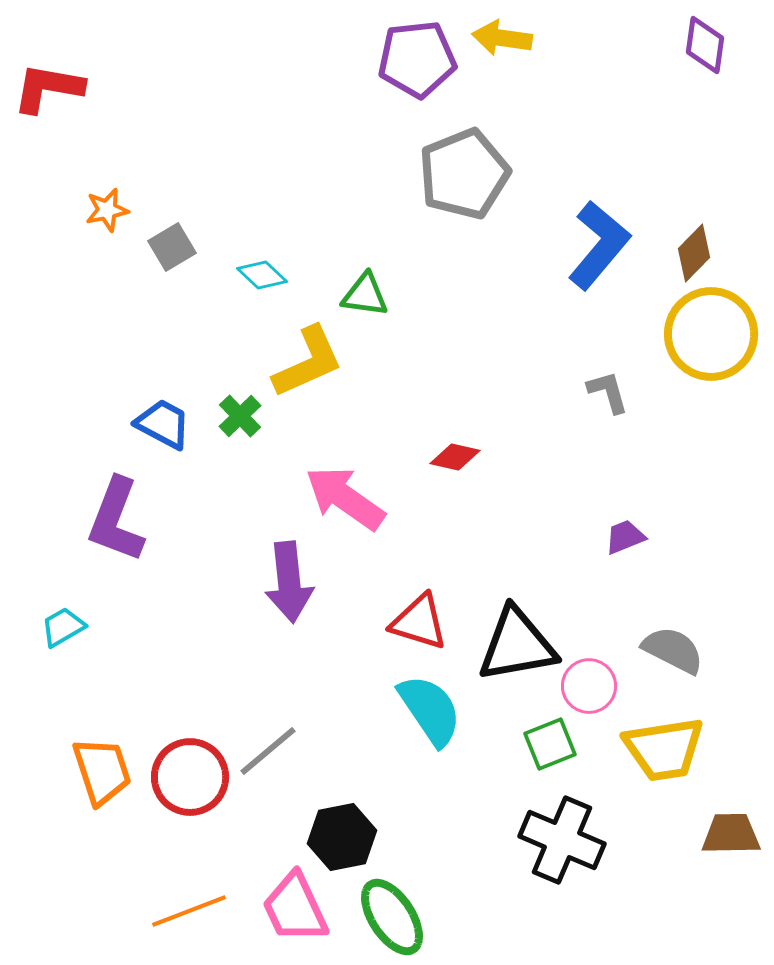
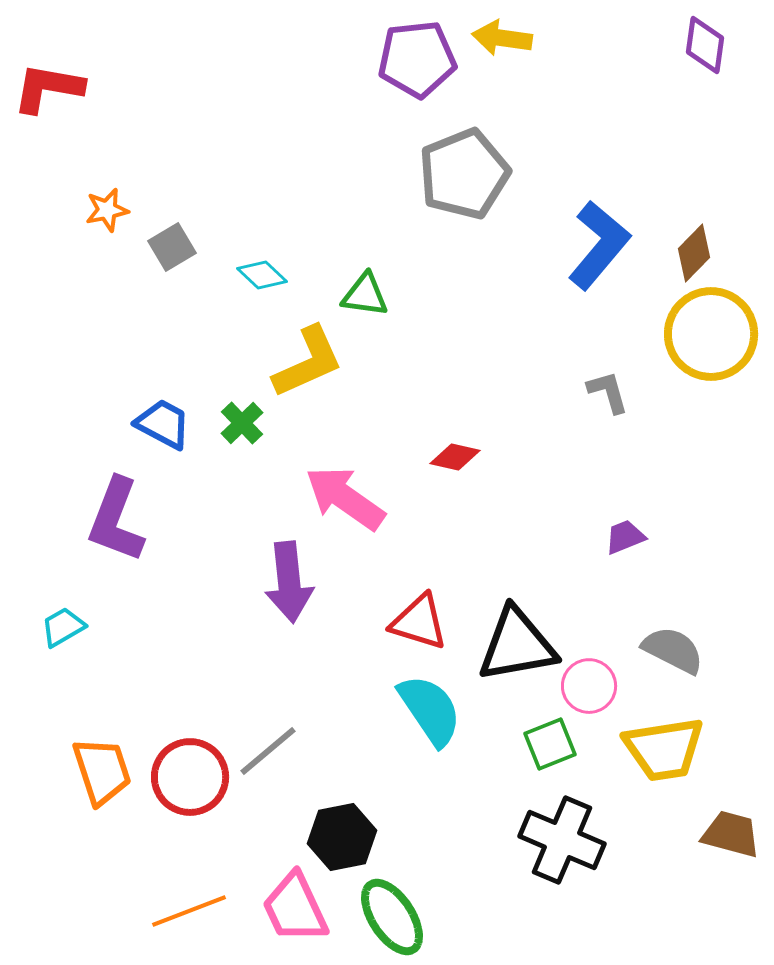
green cross: moved 2 px right, 7 px down
brown trapezoid: rotated 16 degrees clockwise
